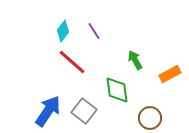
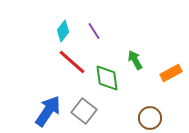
orange rectangle: moved 1 px right, 1 px up
green diamond: moved 10 px left, 12 px up
